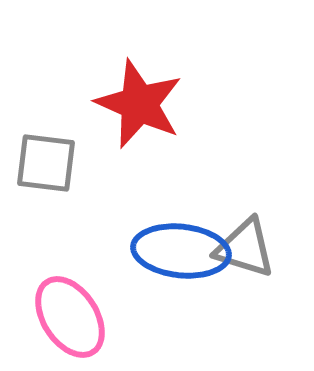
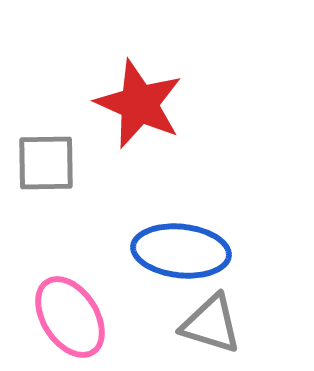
gray square: rotated 8 degrees counterclockwise
gray triangle: moved 34 px left, 76 px down
